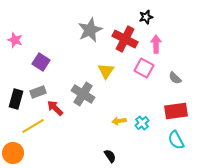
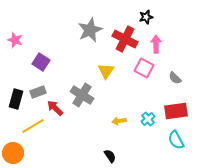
gray cross: moved 1 px left, 1 px down
cyan cross: moved 6 px right, 4 px up
